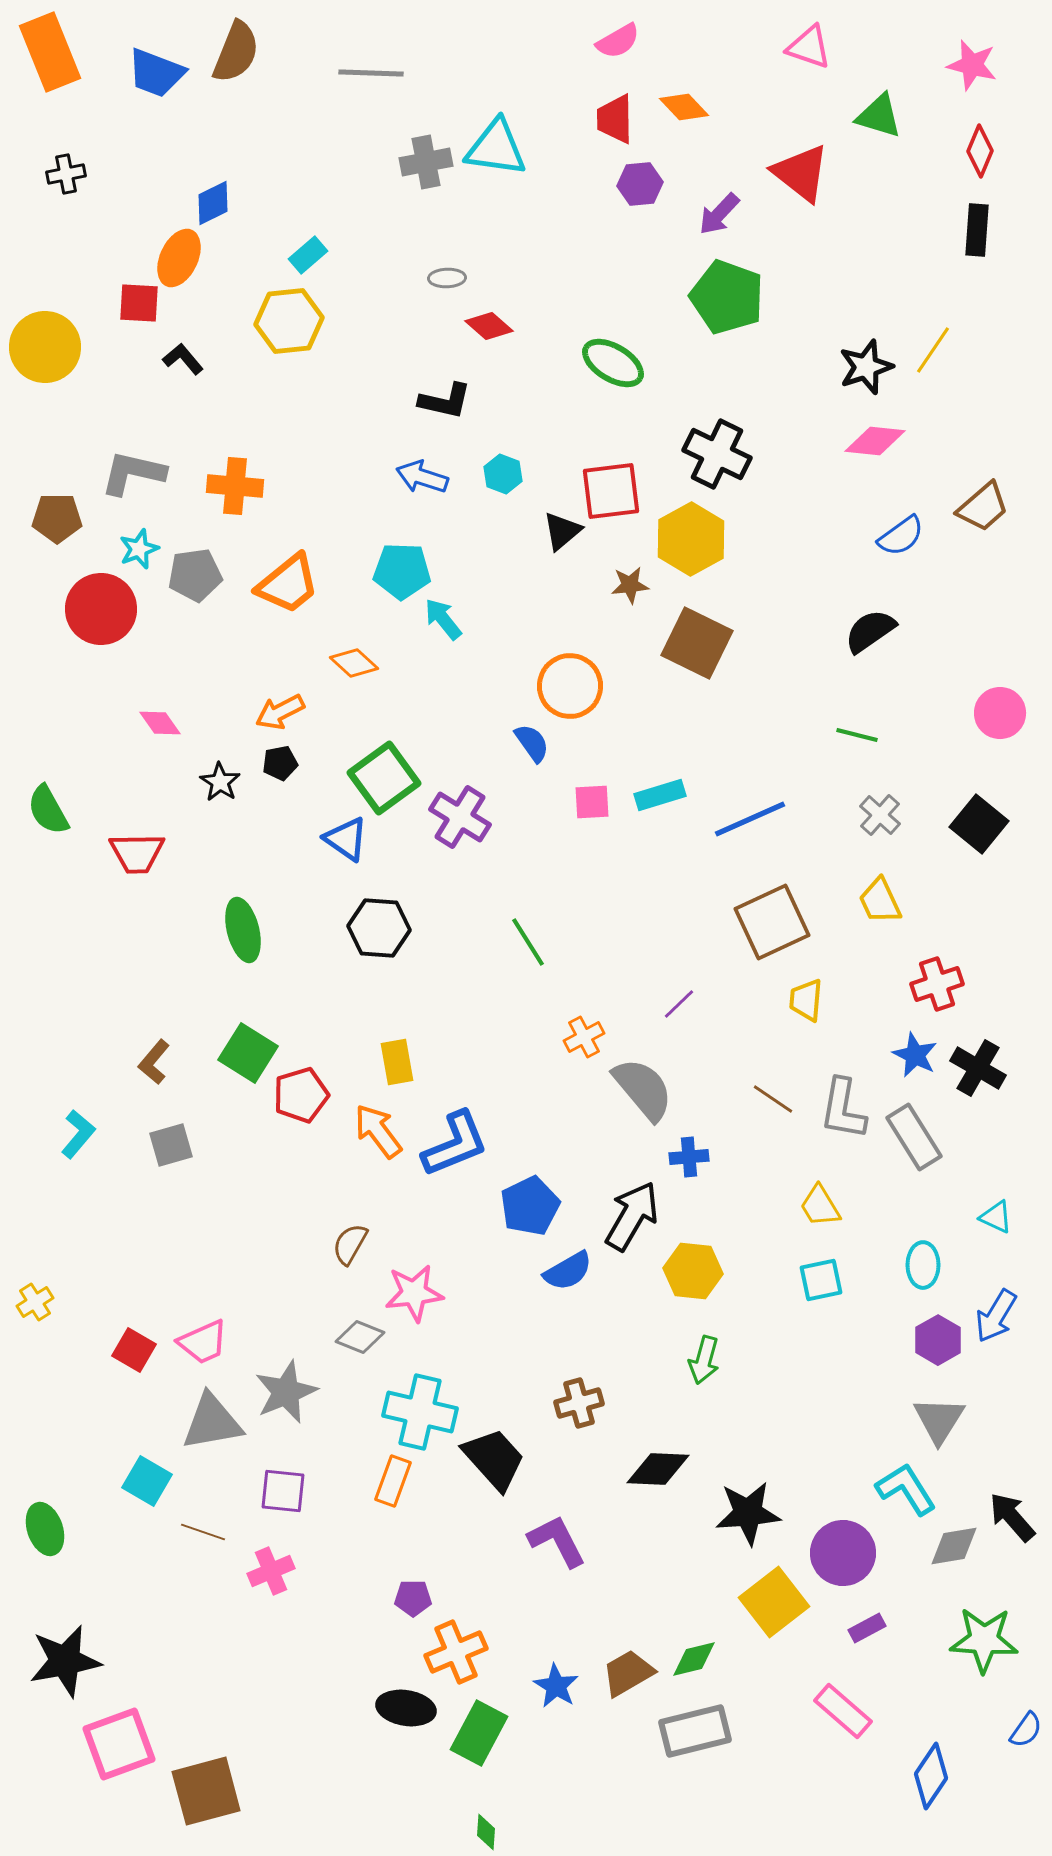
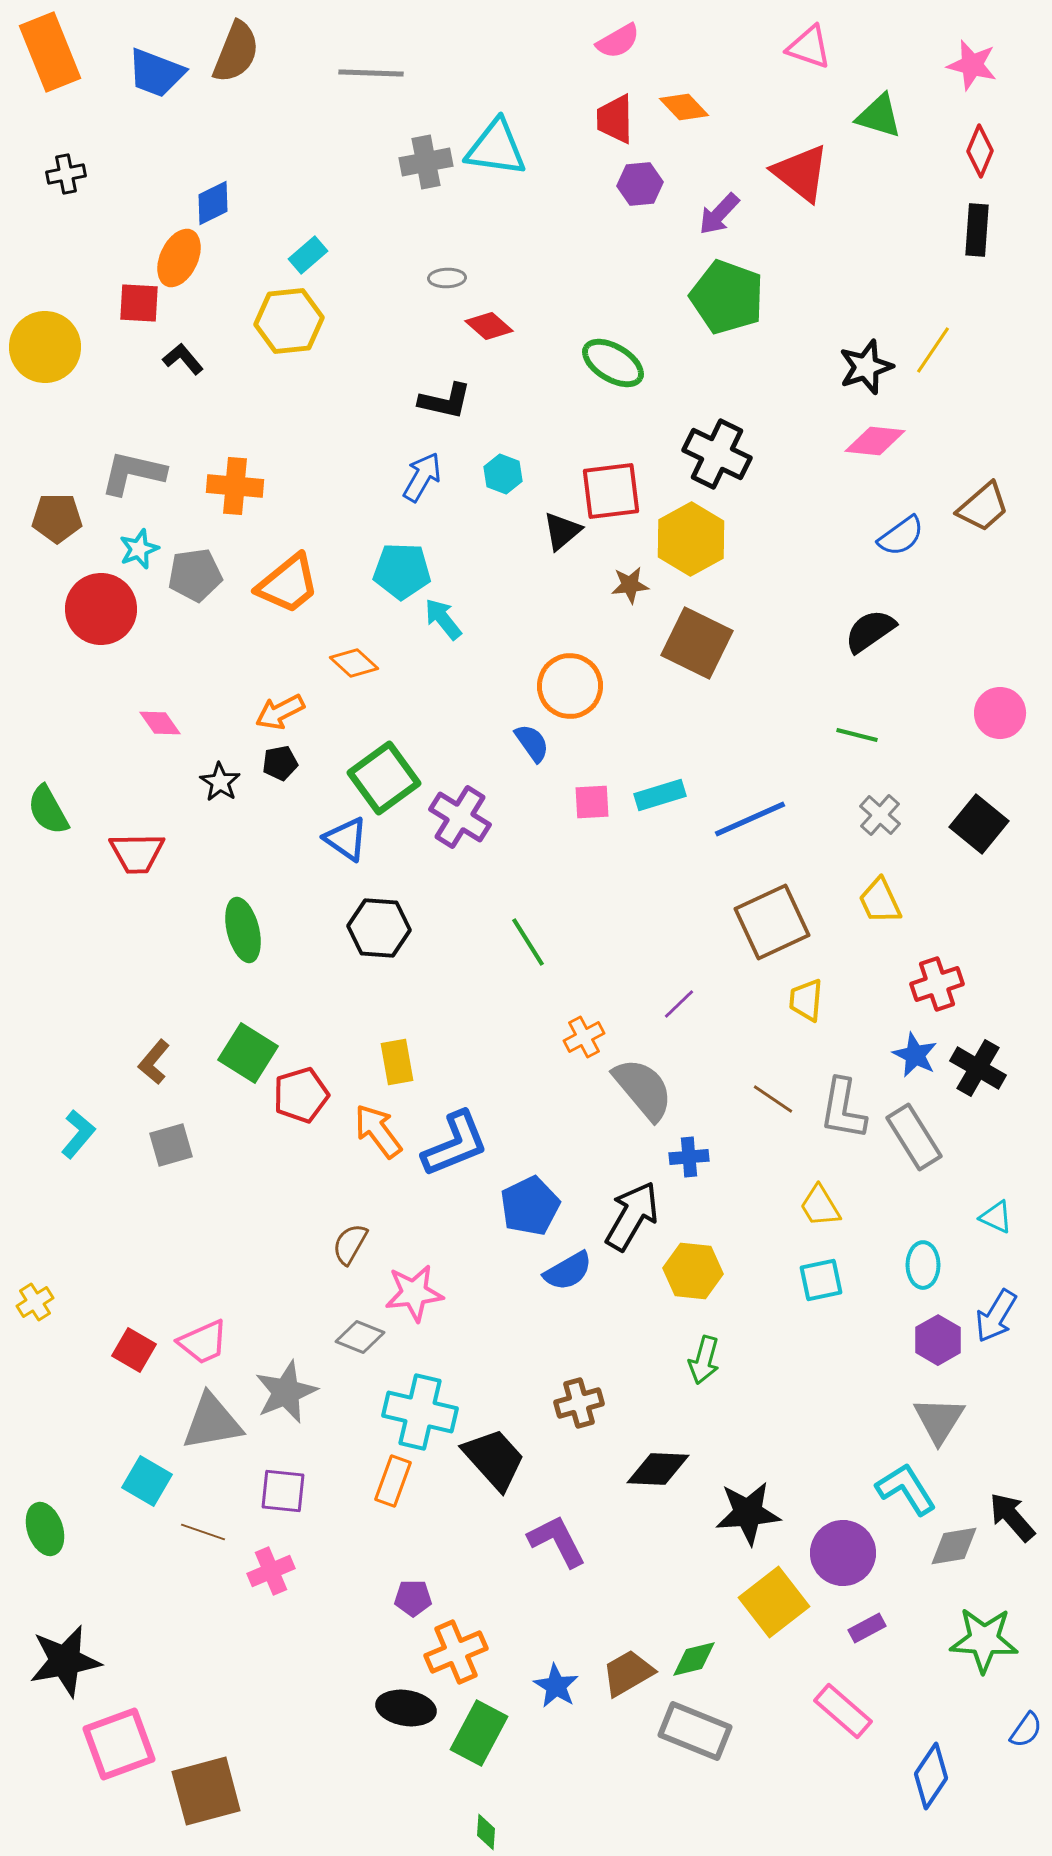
blue arrow at (422, 477): rotated 102 degrees clockwise
gray rectangle at (695, 1731): rotated 36 degrees clockwise
